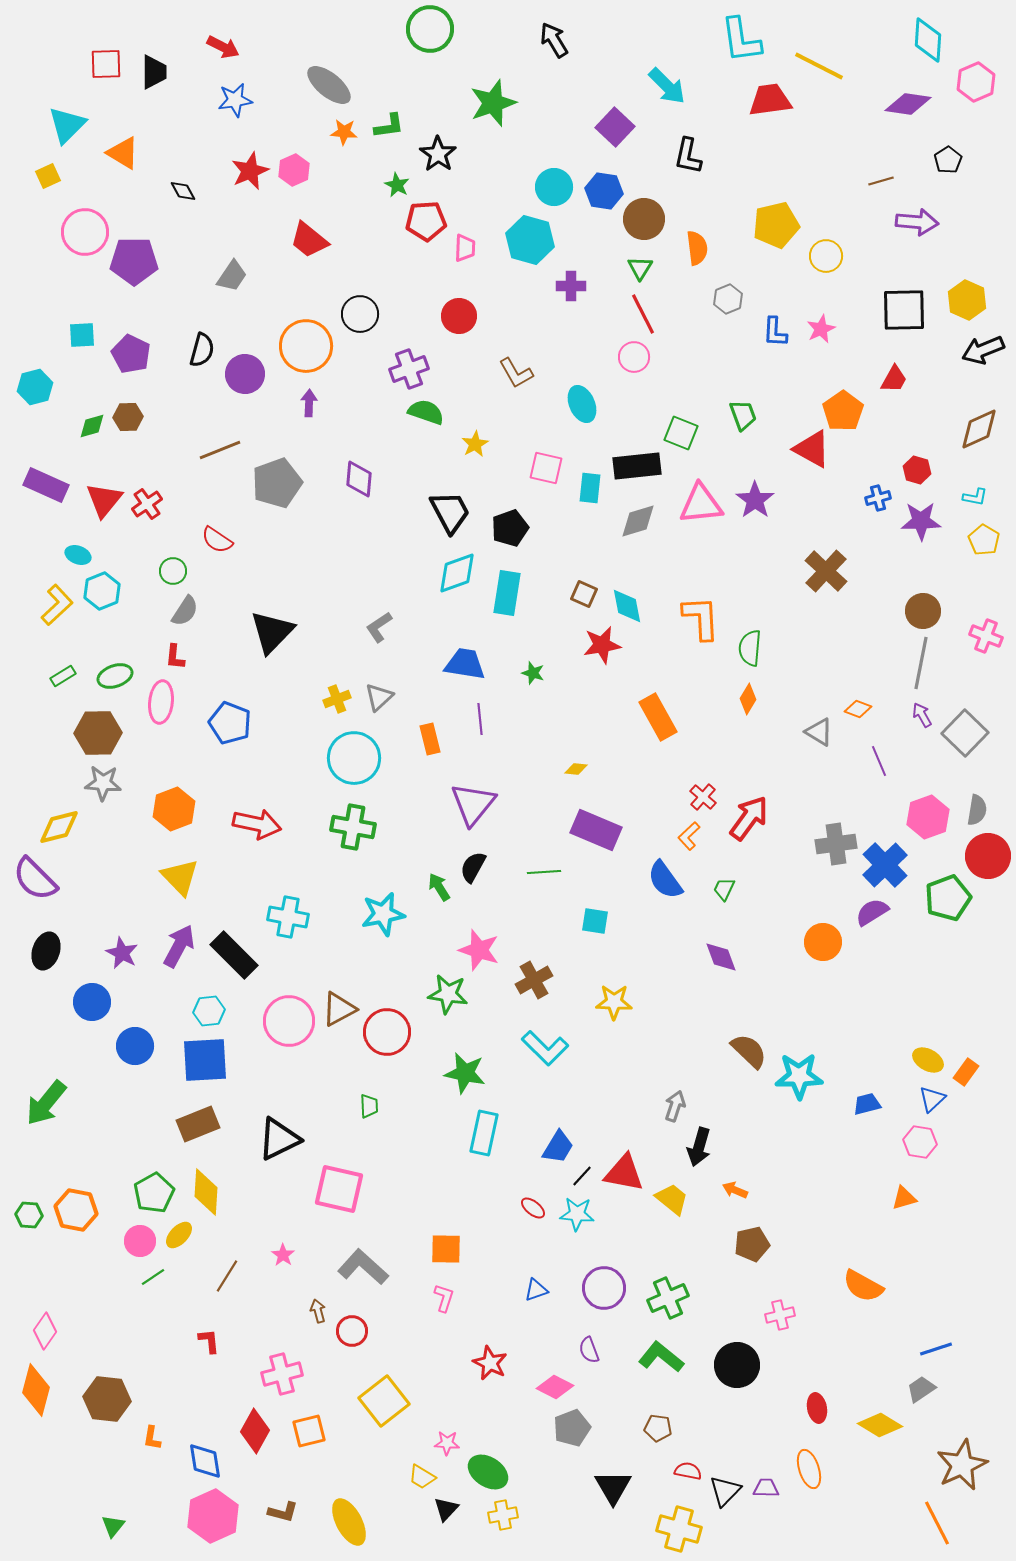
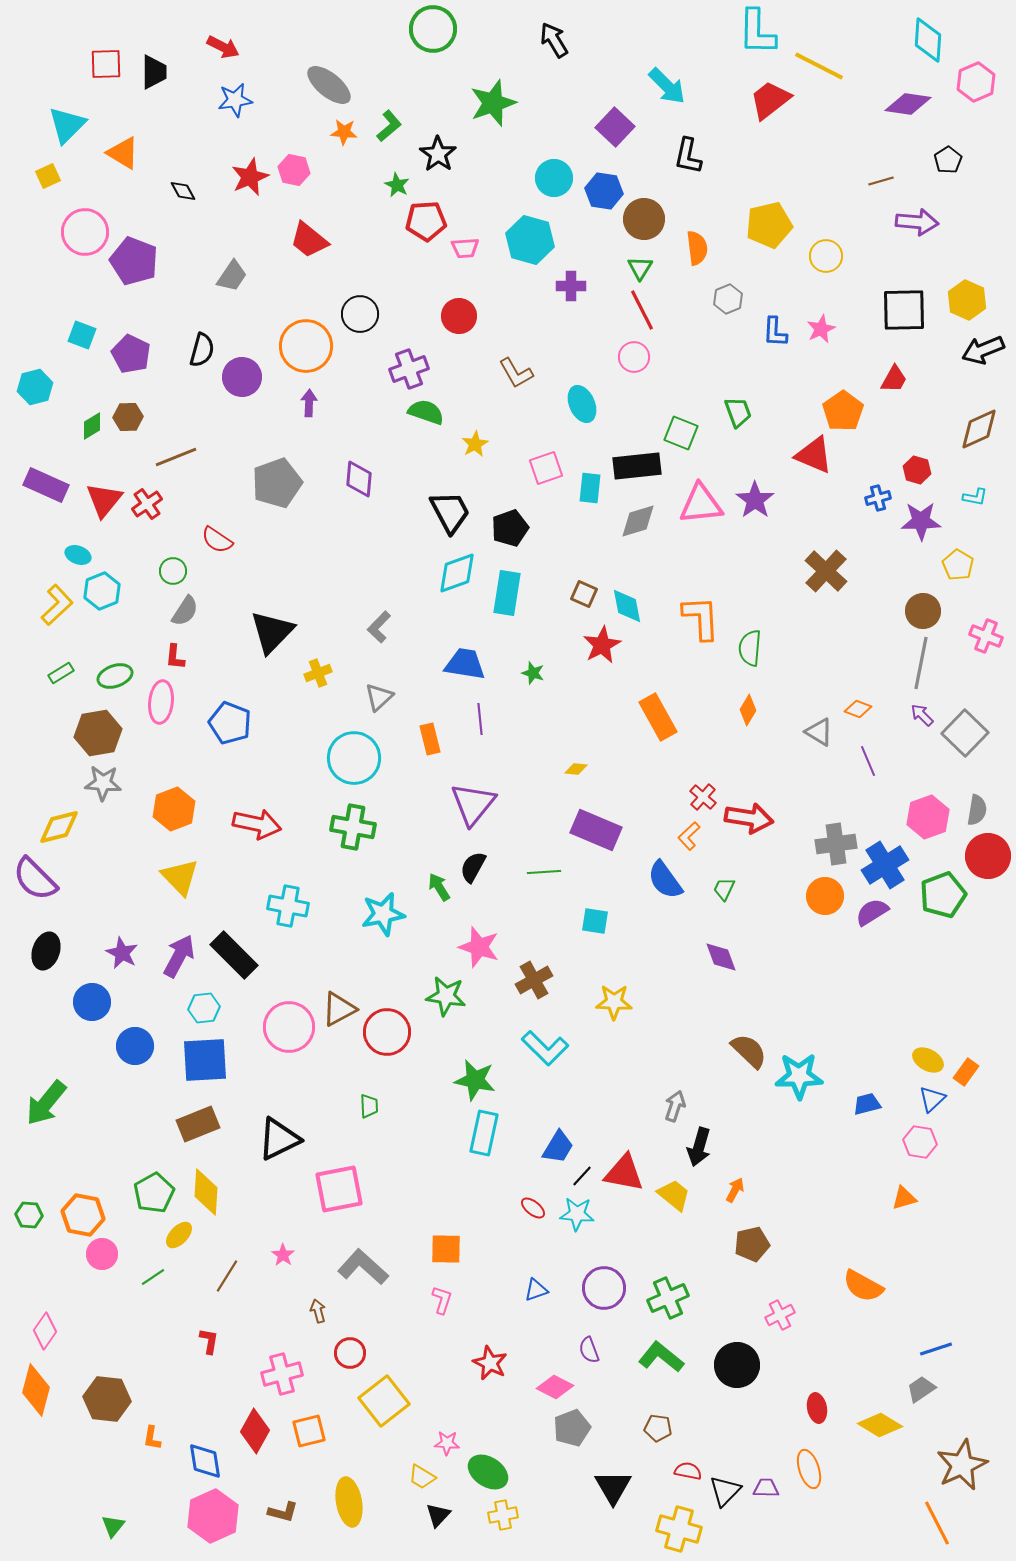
green circle at (430, 29): moved 3 px right
cyan L-shape at (741, 40): moved 16 px right, 8 px up; rotated 9 degrees clockwise
red trapezoid at (770, 100): rotated 30 degrees counterclockwise
green L-shape at (389, 126): rotated 32 degrees counterclockwise
pink hexagon at (294, 170): rotated 24 degrees counterclockwise
red star at (250, 171): moved 6 px down
cyan circle at (554, 187): moved 9 px up
yellow pentagon at (776, 225): moved 7 px left
pink trapezoid at (465, 248): rotated 84 degrees clockwise
purple pentagon at (134, 261): rotated 21 degrees clockwise
red line at (643, 314): moved 1 px left, 4 px up
cyan square at (82, 335): rotated 24 degrees clockwise
purple circle at (245, 374): moved 3 px left, 3 px down
green trapezoid at (743, 415): moved 5 px left, 3 px up
green diamond at (92, 426): rotated 16 degrees counterclockwise
red triangle at (812, 449): moved 2 px right, 6 px down; rotated 6 degrees counterclockwise
brown line at (220, 450): moved 44 px left, 7 px down
pink square at (546, 468): rotated 32 degrees counterclockwise
yellow pentagon at (984, 540): moved 26 px left, 25 px down
gray L-shape at (379, 627): rotated 12 degrees counterclockwise
red star at (602, 645): rotated 18 degrees counterclockwise
green rectangle at (63, 676): moved 2 px left, 3 px up
yellow cross at (337, 699): moved 19 px left, 26 px up
orange diamond at (748, 699): moved 11 px down
purple arrow at (922, 715): rotated 15 degrees counterclockwise
brown hexagon at (98, 733): rotated 9 degrees counterclockwise
purple line at (879, 761): moved 11 px left
red arrow at (749, 818): rotated 63 degrees clockwise
blue cross at (885, 865): rotated 12 degrees clockwise
green pentagon at (948, 898): moved 5 px left, 3 px up
cyan cross at (288, 917): moved 11 px up
orange circle at (823, 942): moved 2 px right, 46 px up
purple arrow at (179, 946): moved 10 px down
pink star at (479, 950): moved 3 px up
green star at (448, 994): moved 2 px left, 2 px down
cyan hexagon at (209, 1011): moved 5 px left, 3 px up
pink circle at (289, 1021): moved 6 px down
green star at (465, 1073): moved 10 px right, 7 px down
pink square at (339, 1189): rotated 24 degrees counterclockwise
orange arrow at (735, 1190): rotated 95 degrees clockwise
yellow trapezoid at (672, 1199): moved 2 px right, 4 px up
orange hexagon at (76, 1210): moved 7 px right, 5 px down
pink circle at (140, 1241): moved 38 px left, 13 px down
pink L-shape at (444, 1298): moved 2 px left, 2 px down
pink cross at (780, 1315): rotated 12 degrees counterclockwise
red circle at (352, 1331): moved 2 px left, 22 px down
red L-shape at (209, 1341): rotated 16 degrees clockwise
black triangle at (446, 1509): moved 8 px left, 6 px down
yellow ellipse at (349, 1522): moved 20 px up; rotated 18 degrees clockwise
